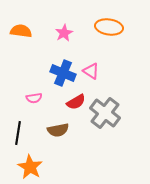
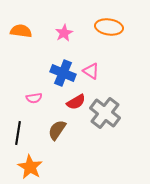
brown semicircle: moved 1 px left; rotated 135 degrees clockwise
